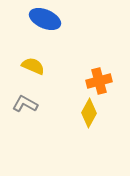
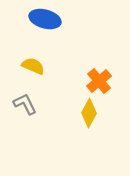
blue ellipse: rotated 8 degrees counterclockwise
orange cross: rotated 25 degrees counterclockwise
gray L-shape: rotated 35 degrees clockwise
